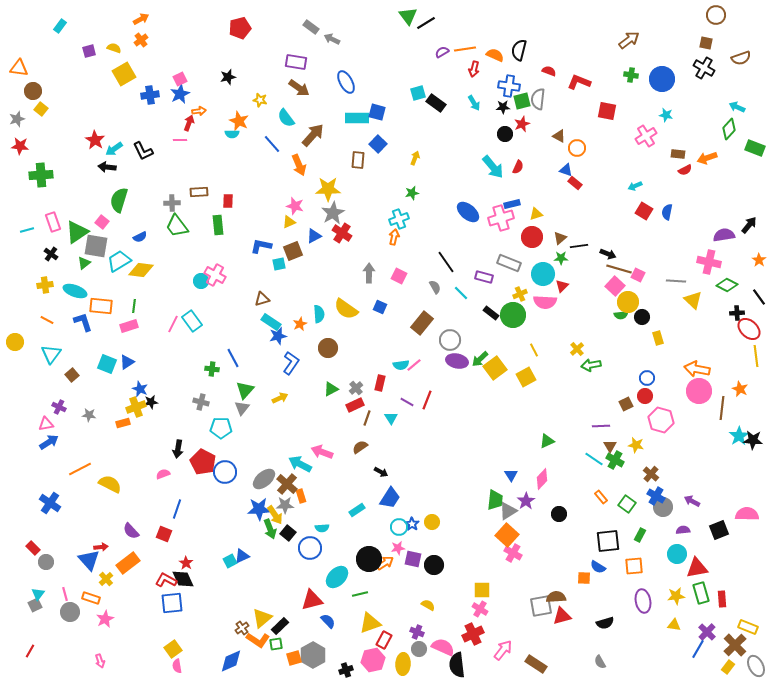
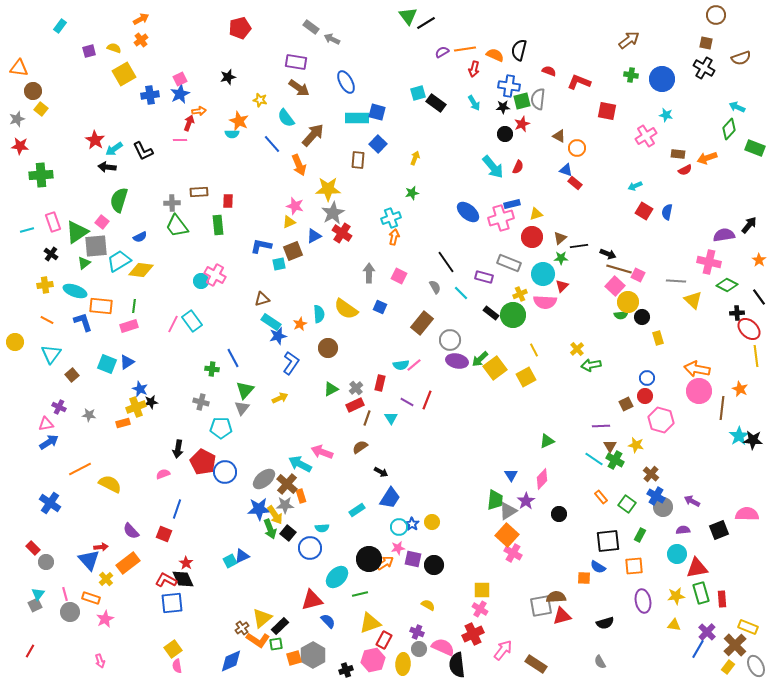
cyan cross at (399, 219): moved 8 px left, 1 px up
gray square at (96, 246): rotated 15 degrees counterclockwise
